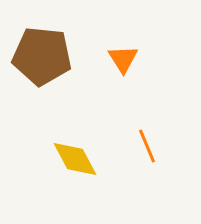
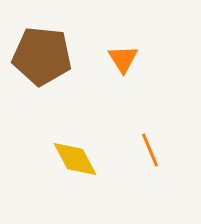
orange line: moved 3 px right, 4 px down
